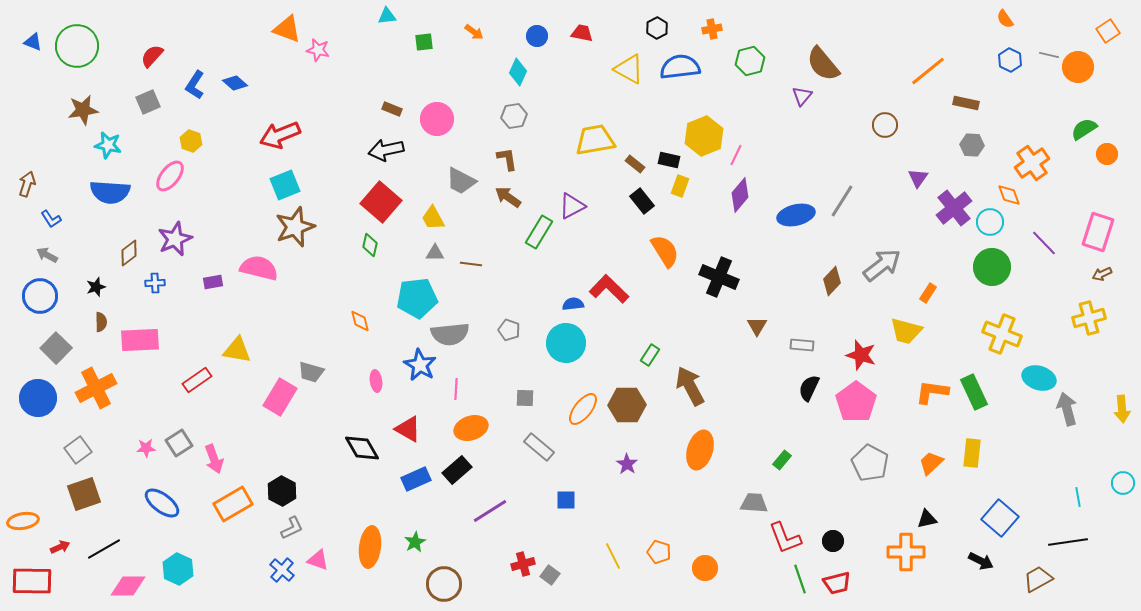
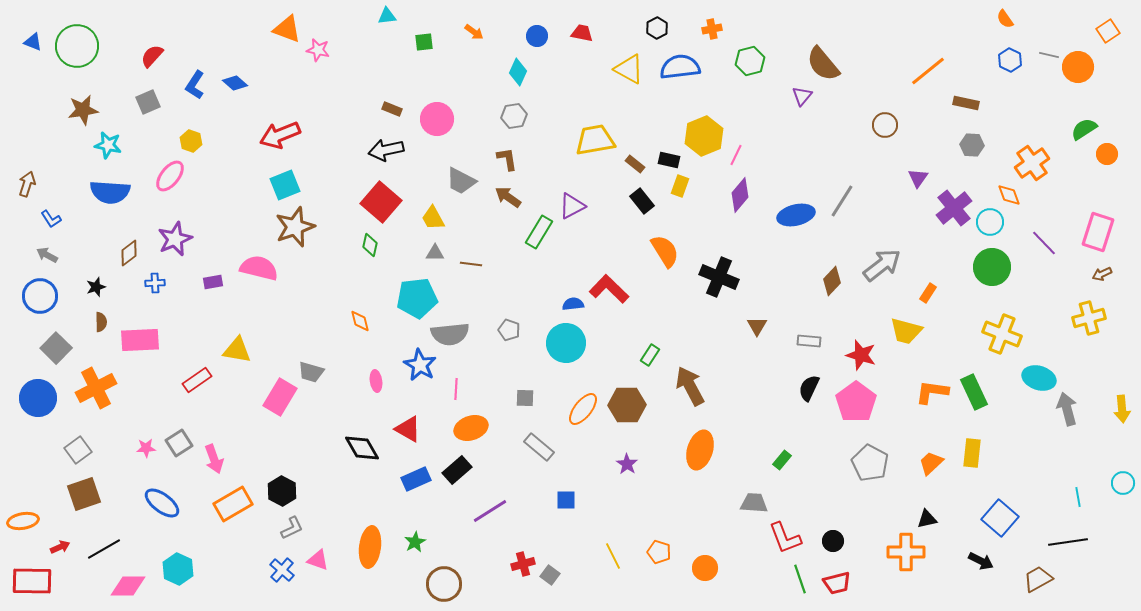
gray rectangle at (802, 345): moved 7 px right, 4 px up
